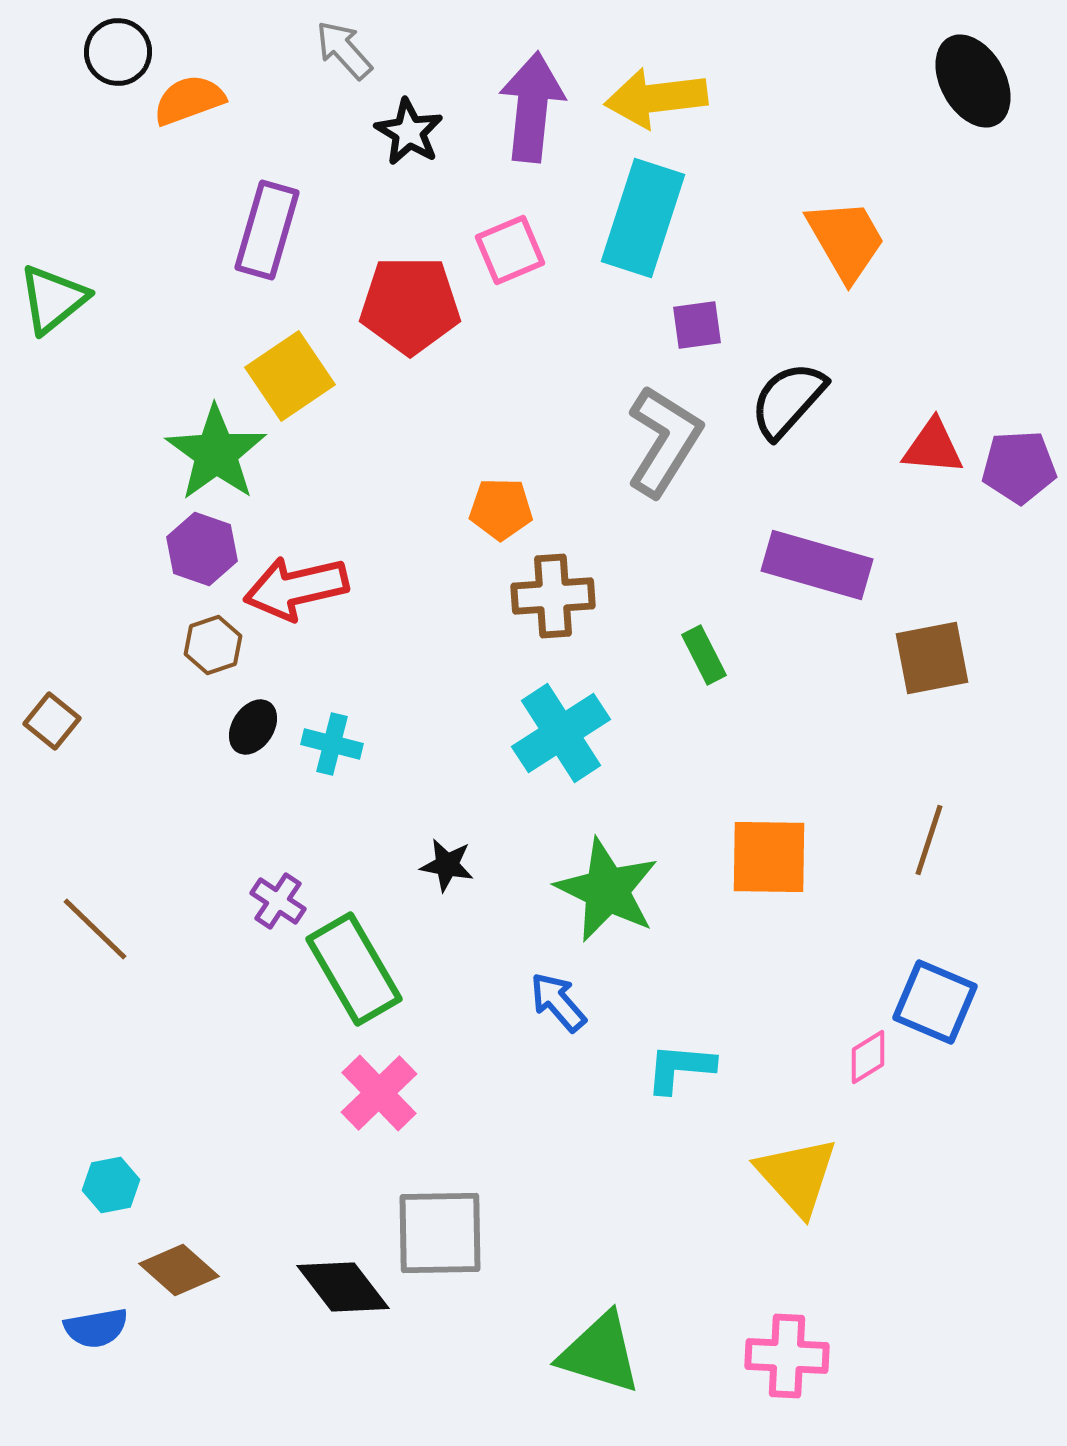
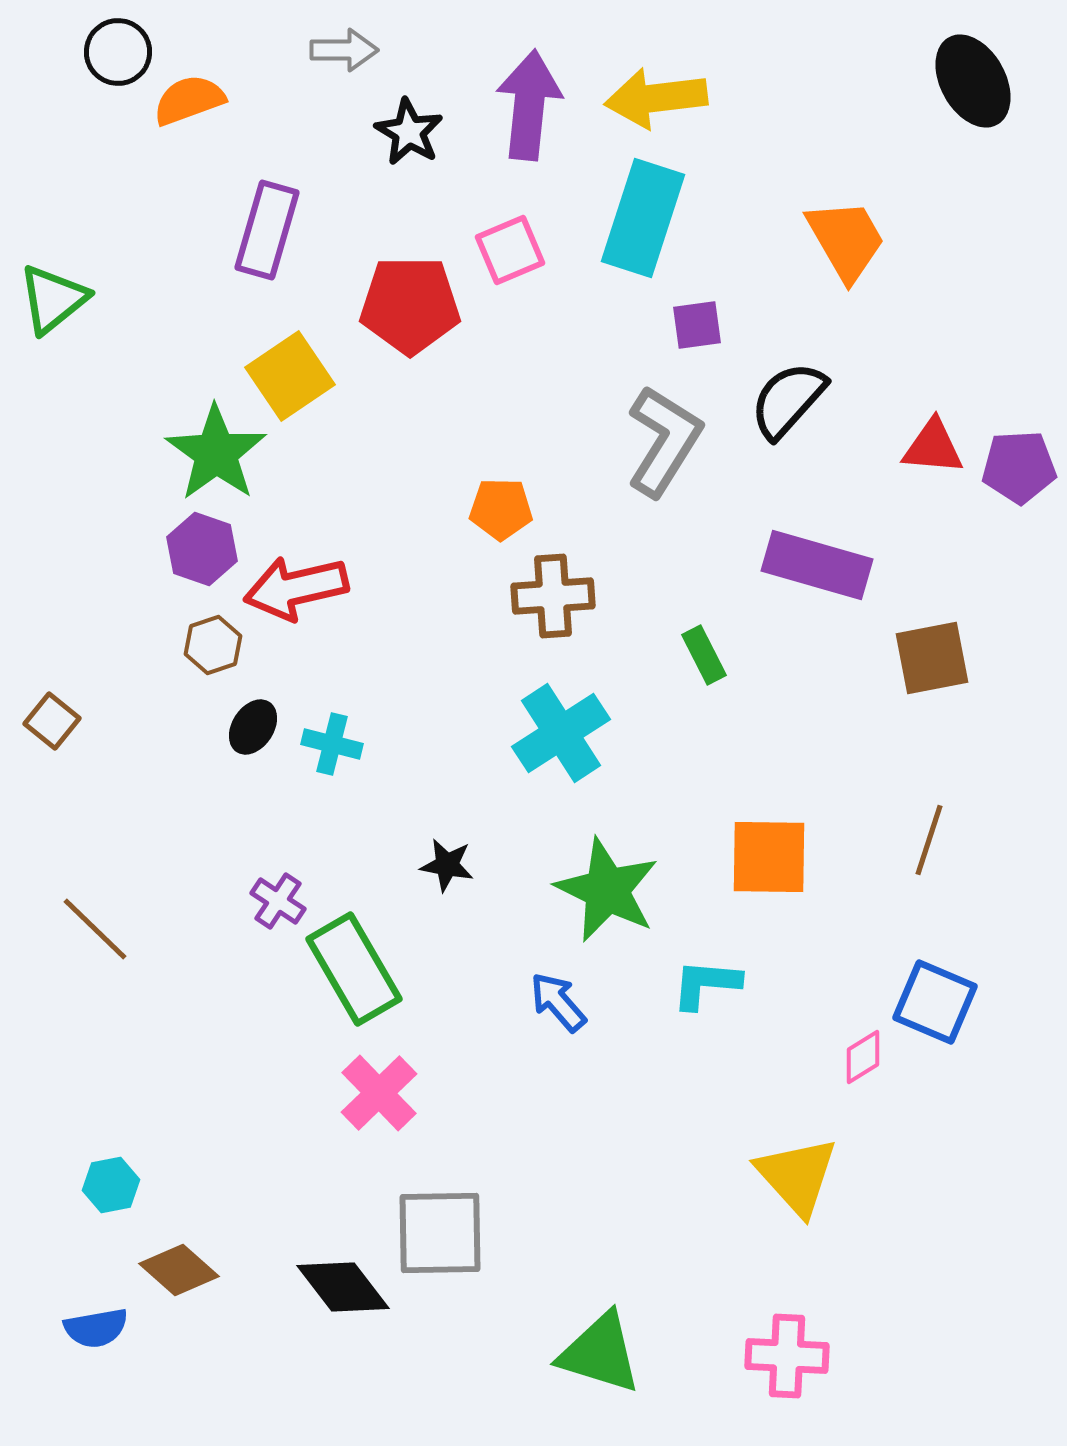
gray arrow at (344, 50): rotated 132 degrees clockwise
purple arrow at (532, 107): moved 3 px left, 2 px up
pink diamond at (868, 1057): moved 5 px left
cyan L-shape at (680, 1068): moved 26 px right, 84 px up
